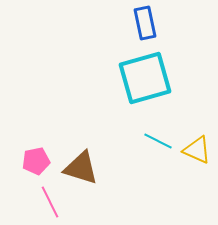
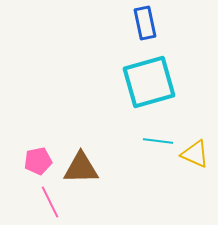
cyan square: moved 4 px right, 4 px down
cyan line: rotated 20 degrees counterclockwise
yellow triangle: moved 2 px left, 4 px down
pink pentagon: moved 2 px right
brown triangle: rotated 18 degrees counterclockwise
